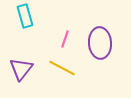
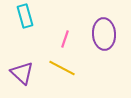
purple ellipse: moved 4 px right, 9 px up
purple triangle: moved 1 px right, 4 px down; rotated 25 degrees counterclockwise
